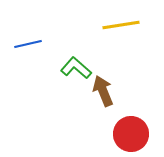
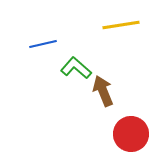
blue line: moved 15 px right
